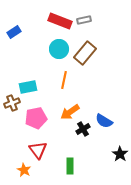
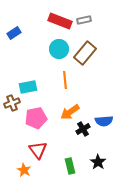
blue rectangle: moved 1 px down
orange line: moved 1 px right; rotated 18 degrees counterclockwise
blue semicircle: rotated 36 degrees counterclockwise
black star: moved 22 px left, 8 px down
green rectangle: rotated 14 degrees counterclockwise
